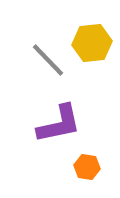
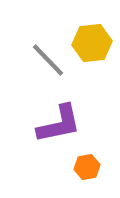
orange hexagon: rotated 20 degrees counterclockwise
